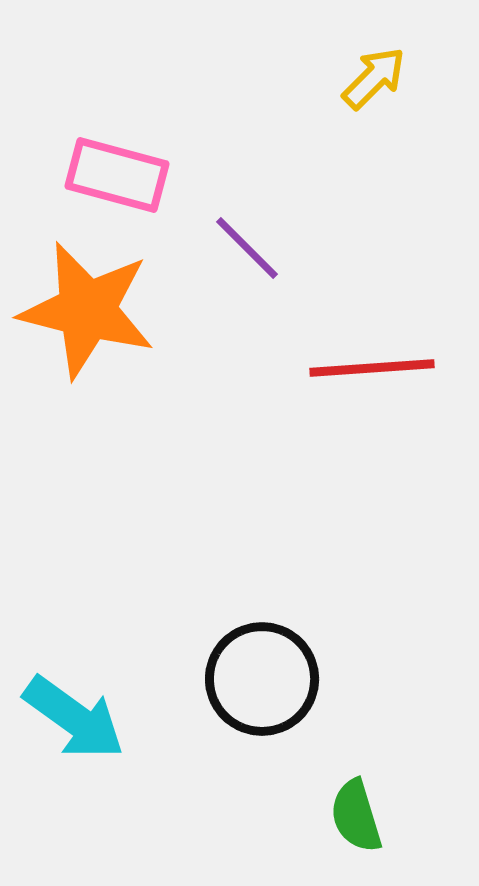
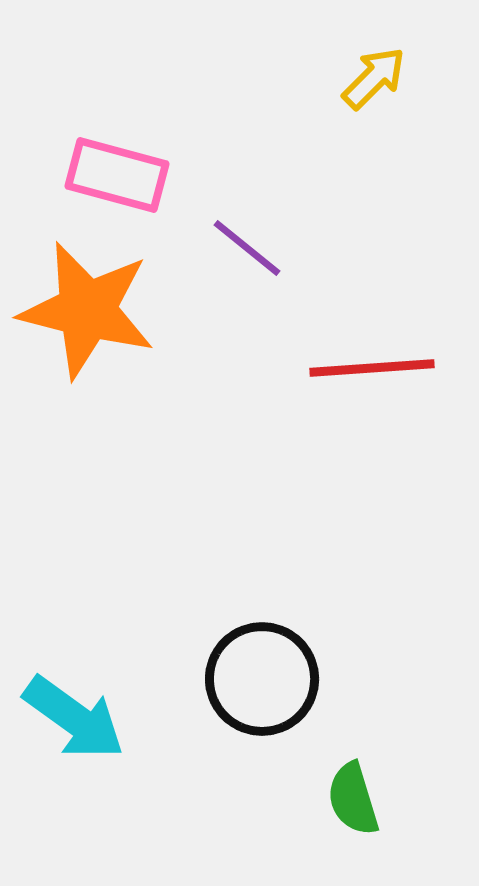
purple line: rotated 6 degrees counterclockwise
green semicircle: moved 3 px left, 17 px up
